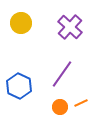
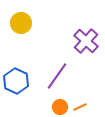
purple cross: moved 16 px right, 14 px down
purple line: moved 5 px left, 2 px down
blue hexagon: moved 3 px left, 5 px up
orange line: moved 1 px left, 4 px down
